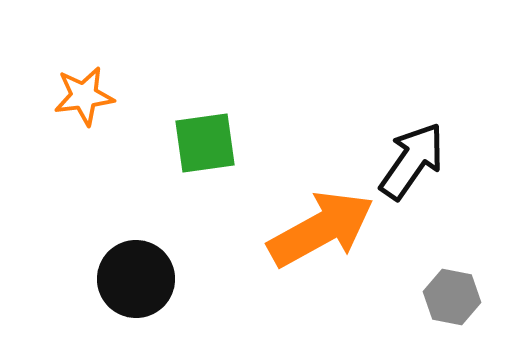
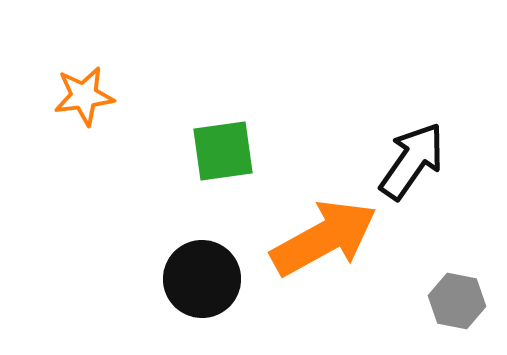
green square: moved 18 px right, 8 px down
orange arrow: moved 3 px right, 9 px down
black circle: moved 66 px right
gray hexagon: moved 5 px right, 4 px down
